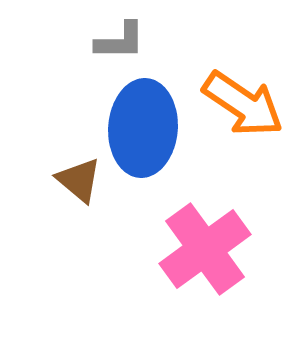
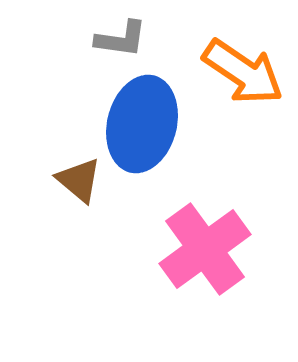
gray L-shape: moved 1 px right, 2 px up; rotated 8 degrees clockwise
orange arrow: moved 32 px up
blue ellipse: moved 1 px left, 4 px up; rotated 10 degrees clockwise
